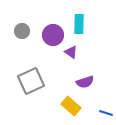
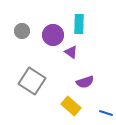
gray square: moved 1 px right; rotated 32 degrees counterclockwise
